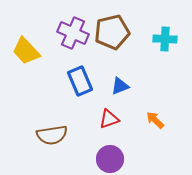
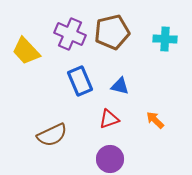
purple cross: moved 3 px left, 1 px down
blue triangle: rotated 36 degrees clockwise
brown semicircle: rotated 16 degrees counterclockwise
